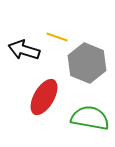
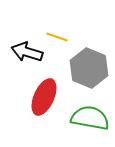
black arrow: moved 3 px right, 2 px down
gray hexagon: moved 2 px right, 5 px down
red ellipse: rotated 6 degrees counterclockwise
